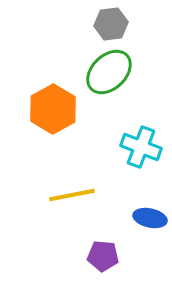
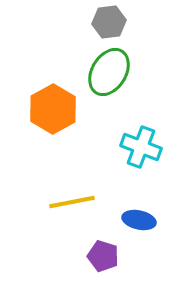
gray hexagon: moved 2 px left, 2 px up
green ellipse: rotated 15 degrees counterclockwise
yellow line: moved 7 px down
blue ellipse: moved 11 px left, 2 px down
purple pentagon: rotated 12 degrees clockwise
